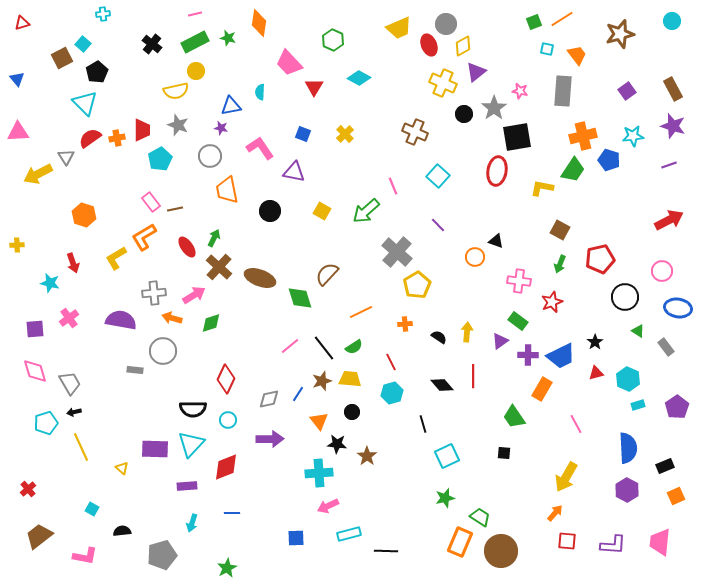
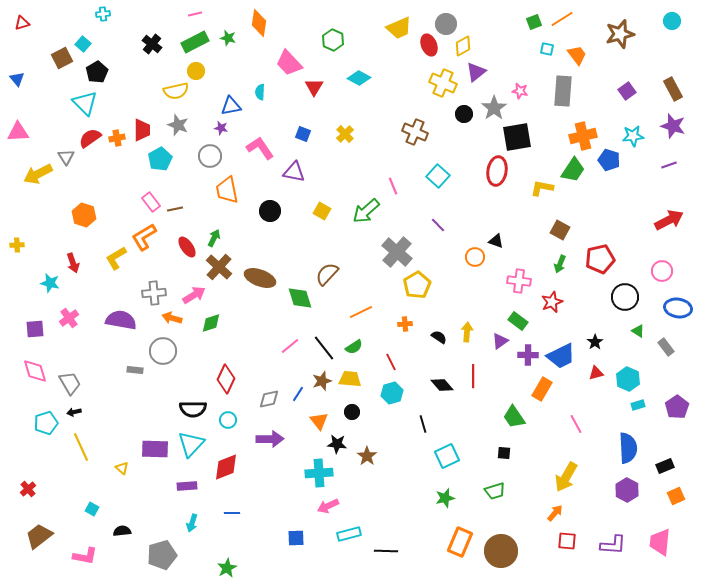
green trapezoid at (480, 517): moved 15 px right, 26 px up; rotated 130 degrees clockwise
